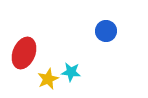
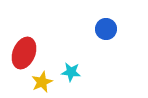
blue circle: moved 2 px up
yellow star: moved 6 px left, 3 px down
